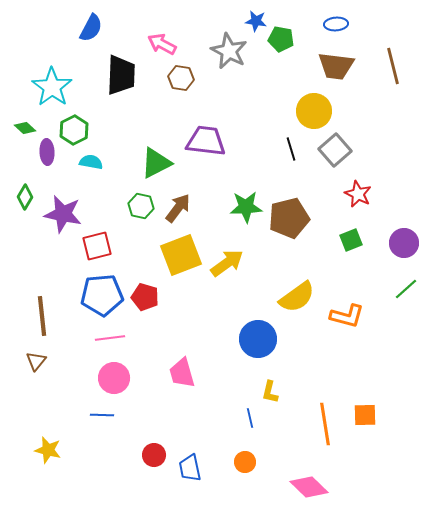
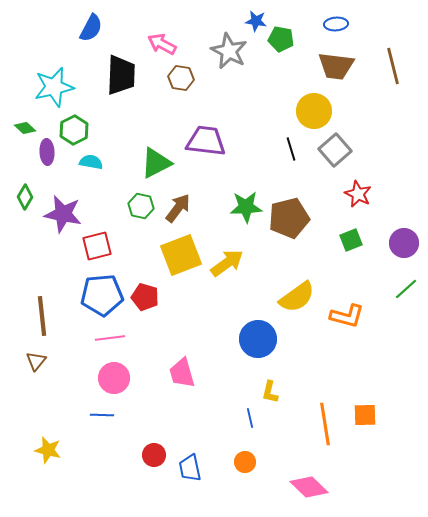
cyan star at (52, 87): moved 2 px right; rotated 24 degrees clockwise
